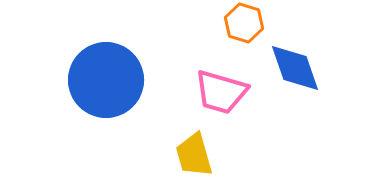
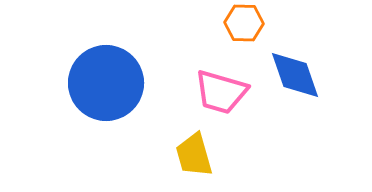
orange hexagon: rotated 15 degrees counterclockwise
blue diamond: moved 7 px down
blue circle: moved 3 px down
